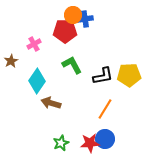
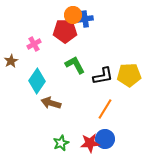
green L-shape: moved 3 px right
